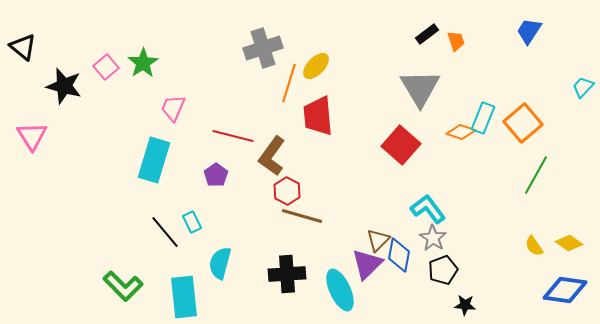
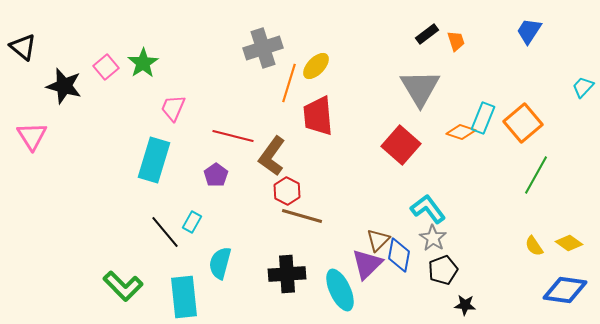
cyan rectangle at (192, 222): rotated 55 degrees clockwise
